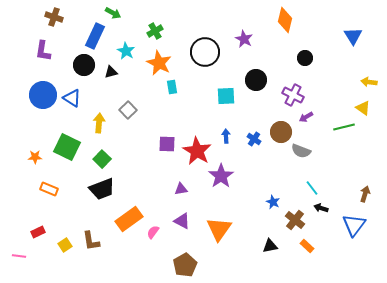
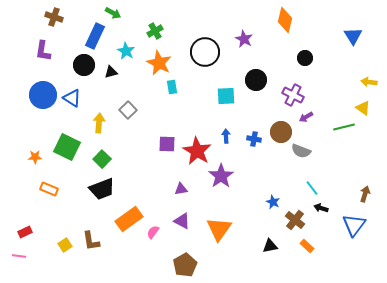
blue cross at (254, 139): rotated 24 degrees counterclockwise
red rectangle at (38, 232): moved 13 px left
